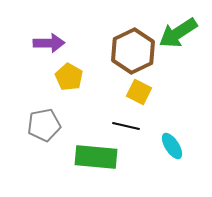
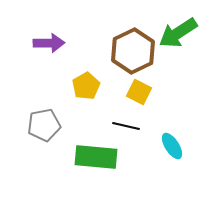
yellow pentagon: moved 17 px right, 9 px down; rotated 12 degrees clockwise
